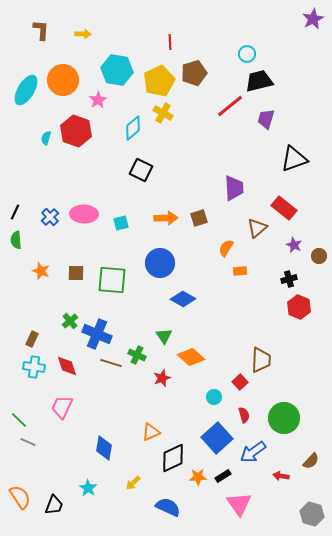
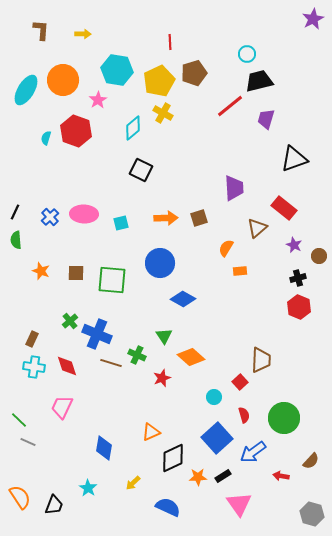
black cross at (289, 279): moved 9 px right, 1 px up
